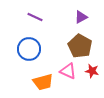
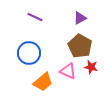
purple triangle: moved 1 px left, 1 px down
blue circle: moved 4 px down
red star: moved 1 px left, 4 px up
orange trapezoid: rotated 25 degrees counterclockwise
